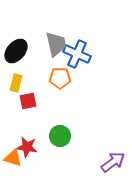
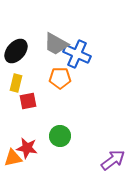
gray trapezoid: rotated 132 degrees clockwise
red star: moved 1 px down
orange triangle: rotated 30 degrees counterclockwise
purple arrow: moved 2 px up
